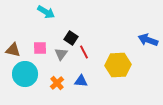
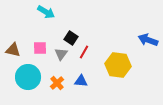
red line: rotated 56 degrees clockwise
yellow hexagon: rotated 10 degrees clockwise
cyan circle: moved 3 px right, 3 px down
